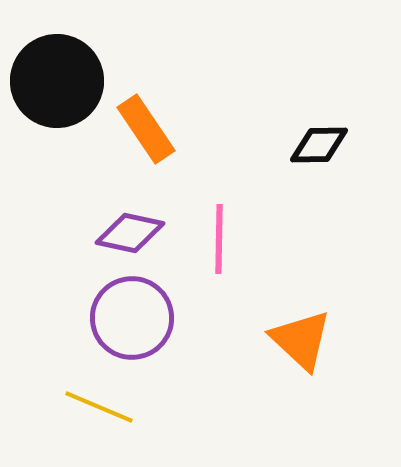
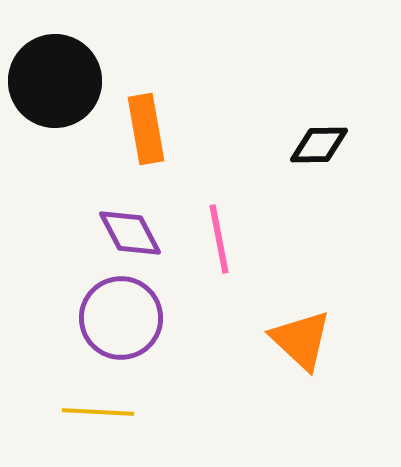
black circle: moved 2 px left
orange rectangle: rotated 24 degrees clockwise
purple diamond: rotated 50 degrees clockwise
pink line: rotated 12 degrees counterclockwise
purple circle: moved 11 px left
yellow line: moved 1 px left, 5 px down; rotated 20 degrees counterclockwise
